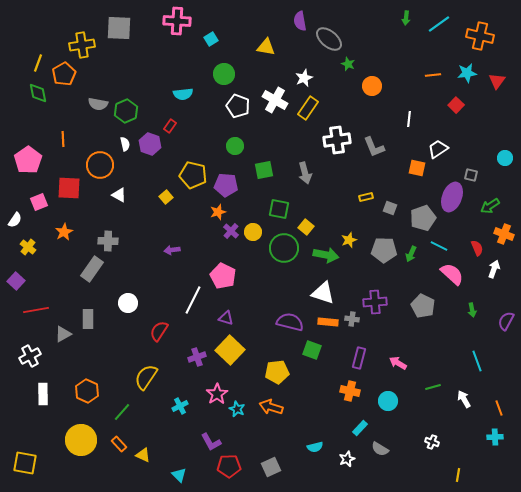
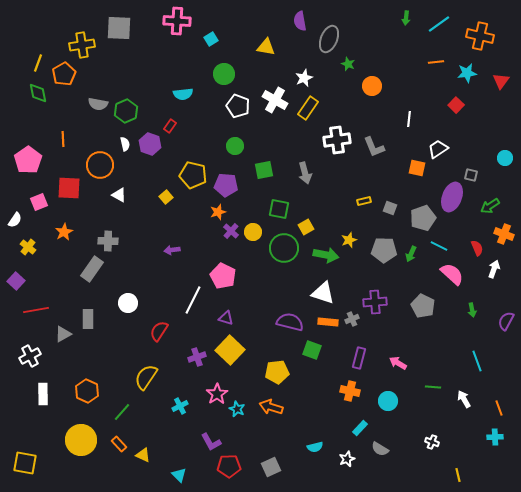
gray ellipse at (329, 39): rotated 72 degrees clockwise
orange line at (433, 75): moved 3 px right, 13 px up
red triangle at (497, 81): moved 4 px right
yellow rectangle at (366, 197): moved 2 px left, 4 px down
yellow square at (306, 227): rotated 21 degrees clockwise
gray cross at (352, 319): rotated 32 degrees counterclockwise
green line at (433, 387): rotated 21 degrees clockwise
yellow line at (458, 475): rotated 24 degrees counterclockwise
